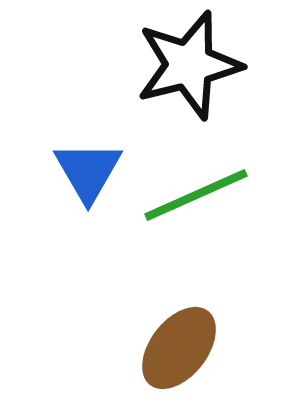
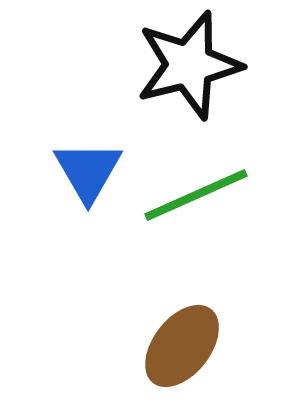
brown ellipse: moved 3 px right, 2 px up
